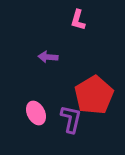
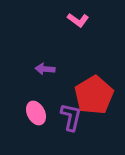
pink L-shape: rotated 70 degrees counterclockwise
purple arrow: moved 3 px left, 12 px down
purple L-shape: moved 2 px up
